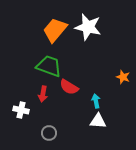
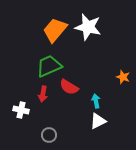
green trapezoid: rotated 44 degrees counterclockwise
white triangle: rotated 30 degrees counterclockwise
gray circle: moved 2 px down
